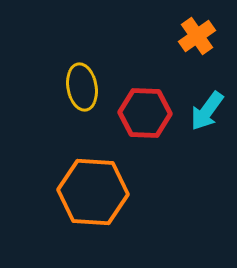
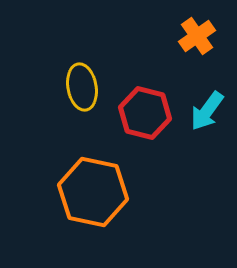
red hexagon: rotated 12 degrees clockwise
orange hexagon: rotated 8 degrees clockwise
